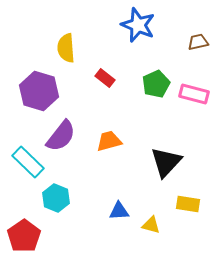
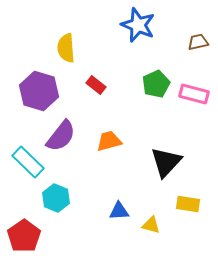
red rectangle: moved 9 px left, 7 px down
